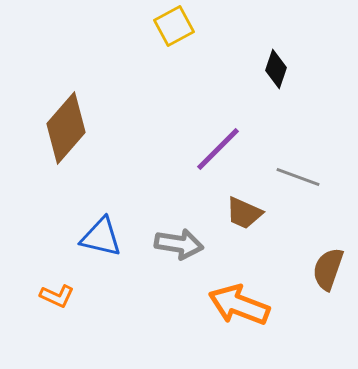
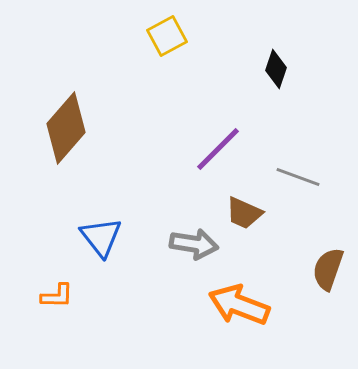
yellow square: moved 7 px left, 10 px down
blue triangle: rotated 39 degrees clockwise
gray arrow: moved 15 px right
orange L-shape: rotated 24 degrees counterclockwise
